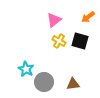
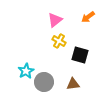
pink triangle: moved 1 px right
black square: moved 14 px down
cyan star: moved 2 px down; rotated 14 degrees clockwise
